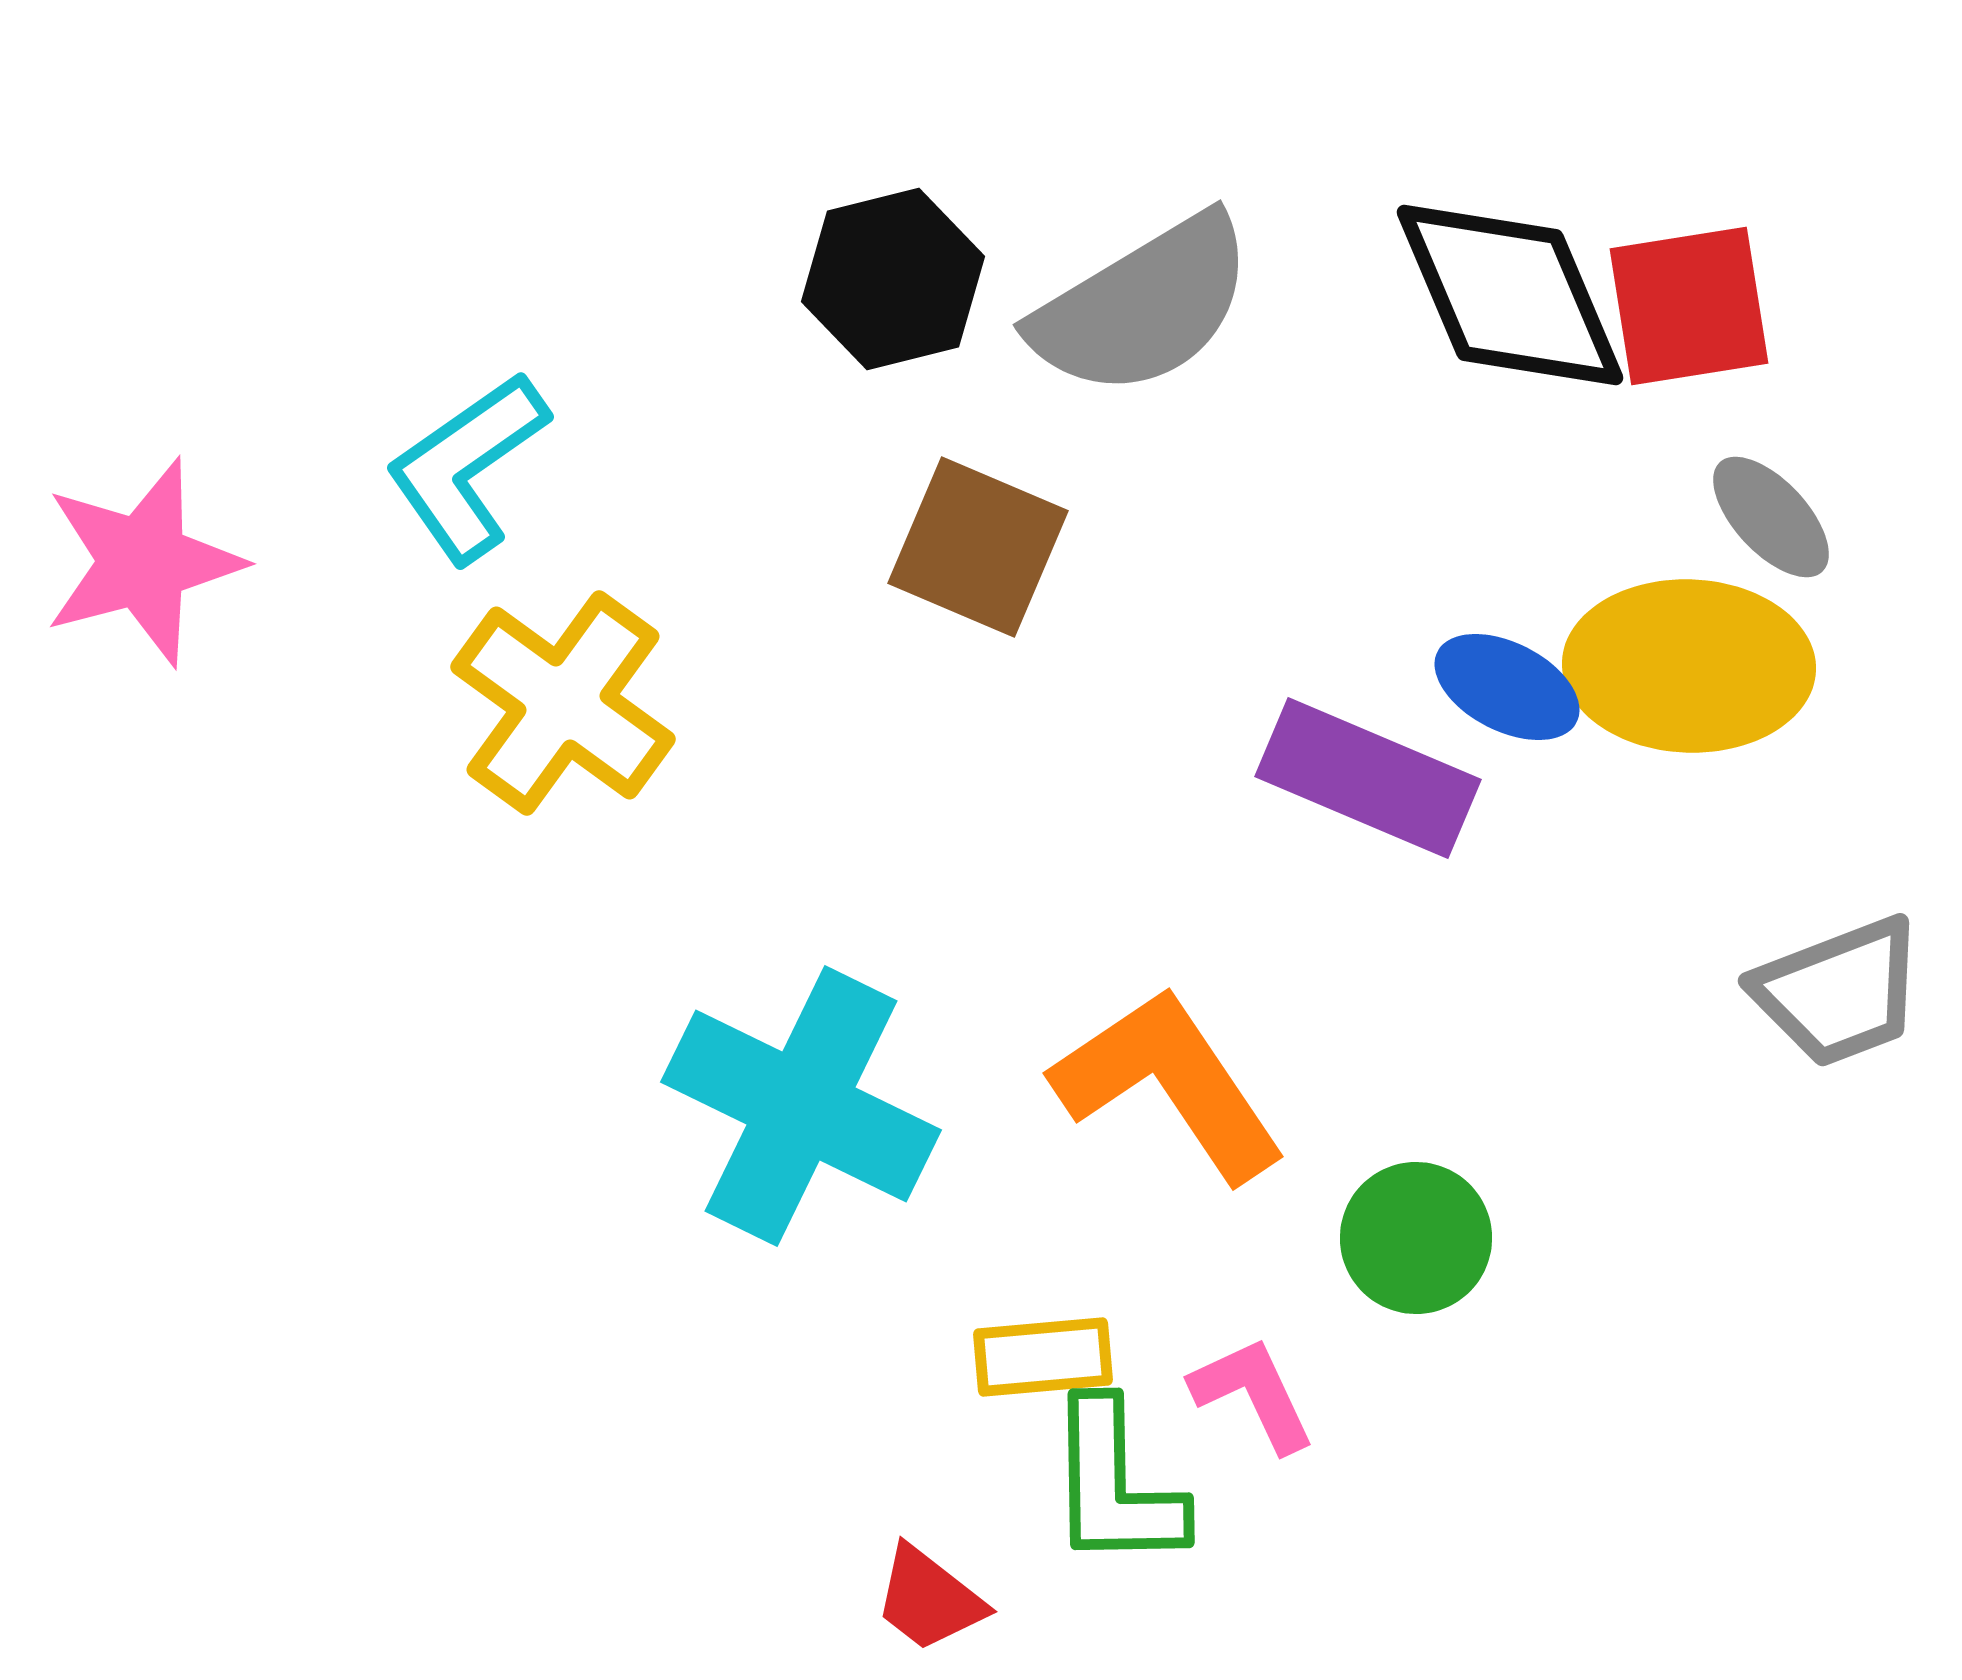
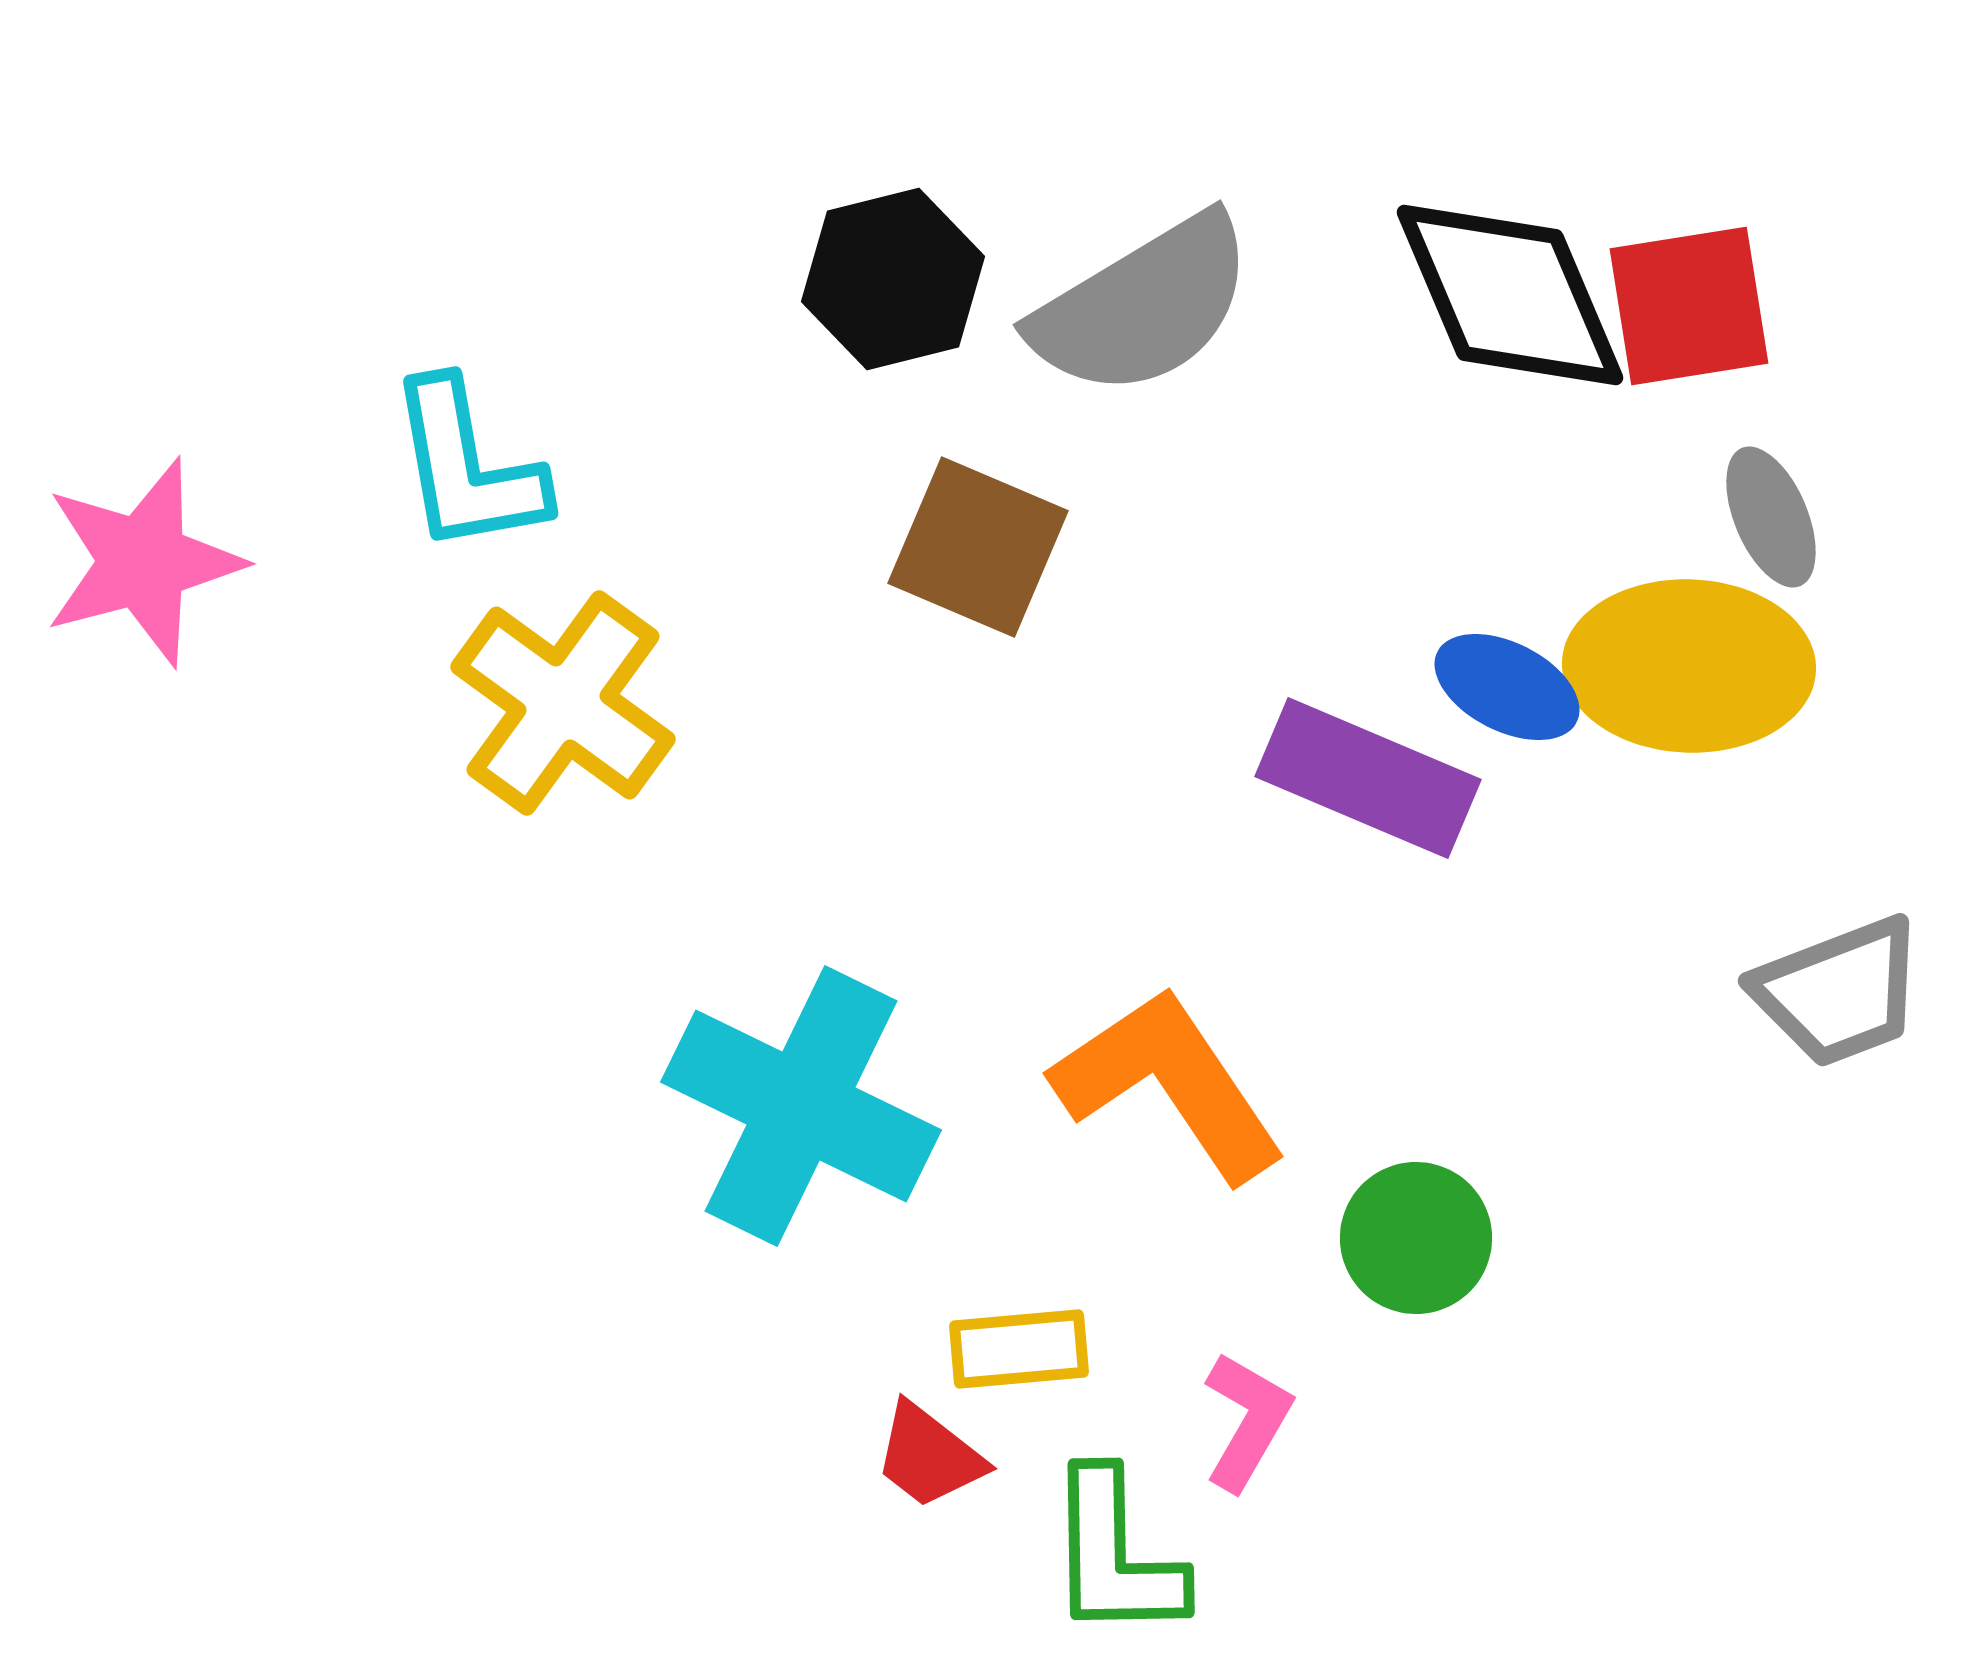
cyan L-shape: rotated 65 degrees counterclockwise
gray ellipse: rotated 20 degrees clockwise
yellow rectangle: moved 24 px left, 8 px up
pink L-shape: moved 6 px left, 27 px down; rotated 55 degrees clockwise
green L-shape: moved 70 px down
red trapezoid: moved 143 px up
